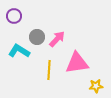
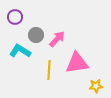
purple circle: moved 1 px right, 1 px down
gray circle: moved 1 px left, 2 px up
cyan L-shape: moved 1 px right
